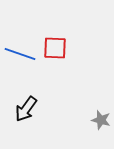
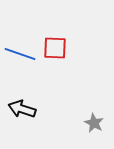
black arrow: moved 4 px left; rotated 72 degrees clockwise
gray star: moved 7 px left, 3 px down; rotated 12 degrees clockwise
